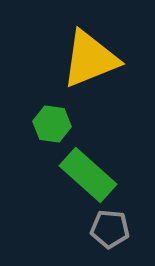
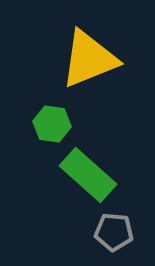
yellow triangle: moved 1 px left
gray pentagon: moved 4 px right, 3 px down
